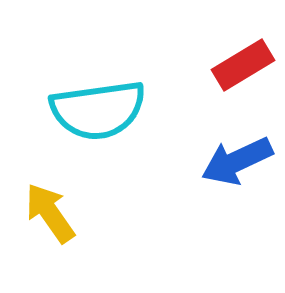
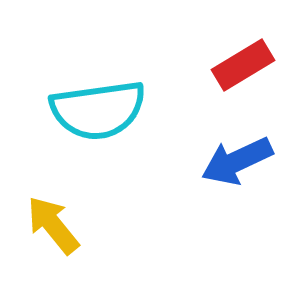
yellow arrow: moved 3 px right, 12 px down; rotated 4 degrees counterclockwise
